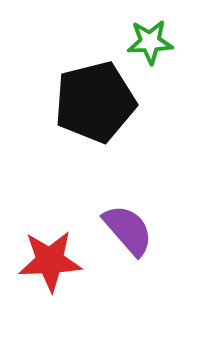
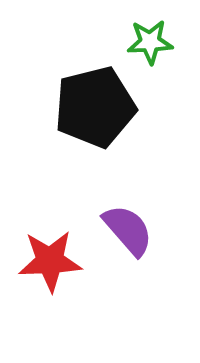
black pentagon: moved 5 px down
